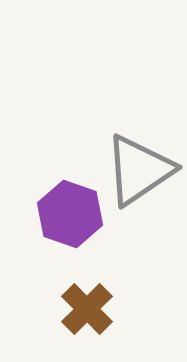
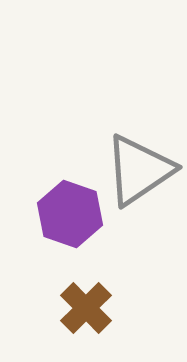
brown cross: moved 1 px left, 1 px up
